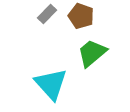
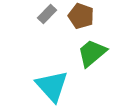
cyan triangle: moved 1 px right, 2 px down
